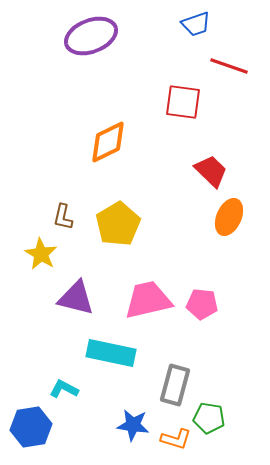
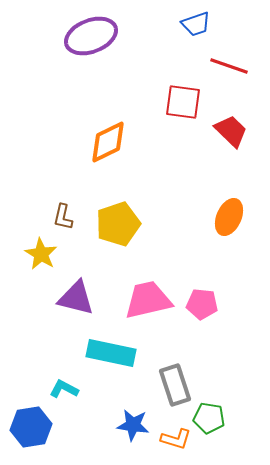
red trapezoid: moved 20 px right, 40 px up
yellow pentagon: rotated 12 degrees clockwise
gray rectangle: rotated 33 degrees counterclockwise
